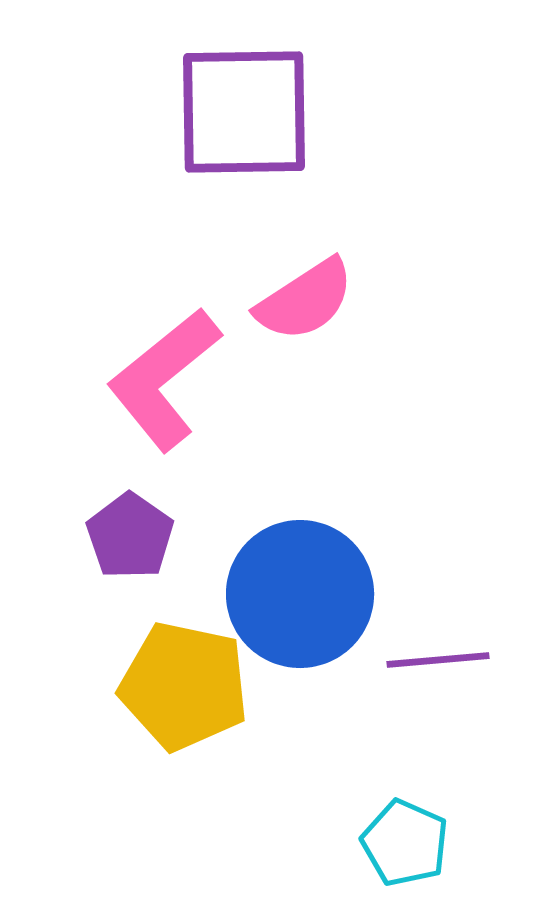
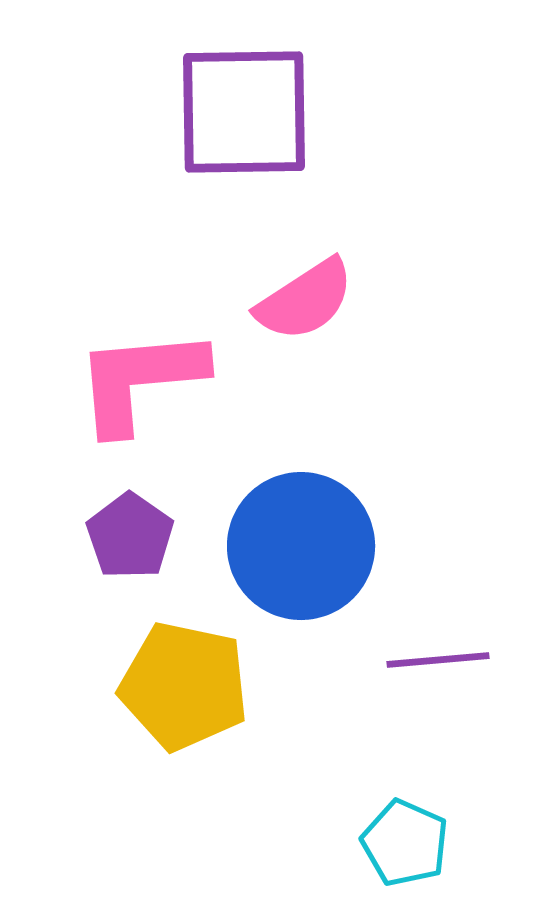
pink L-shape: moved 24 px left, 1 px down; rotated 34 degrees clockwise
blue circle: moved 1 px right, 48 px up
